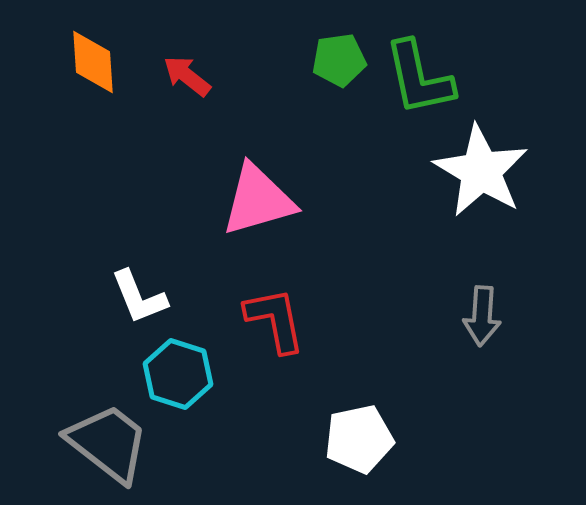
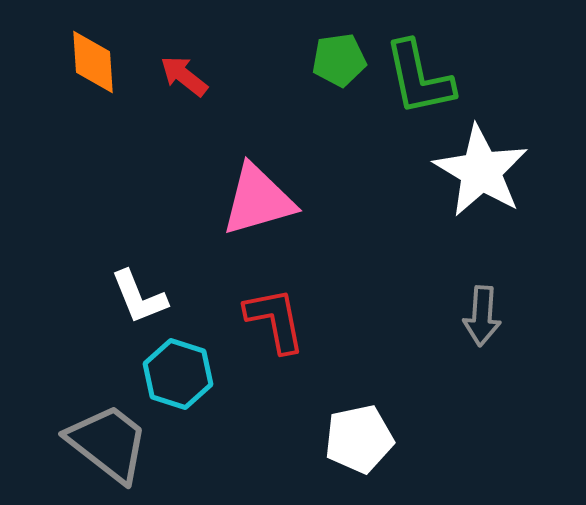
red arrow: moved 3 px left
